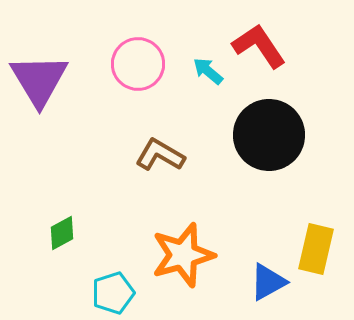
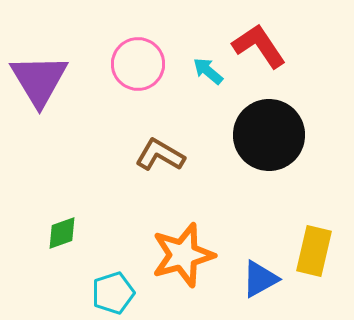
green diamond: rotated 9 degrees clockwise
yellow rectangle: moved 2 px left, 2 px down
blue triangle: moved 8 px left, 3 px up
